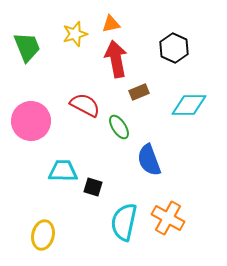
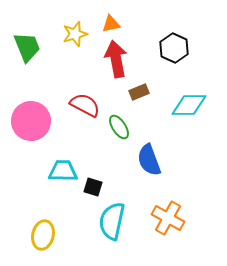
cyan semicircle: moved 12 px left, 1 px up
